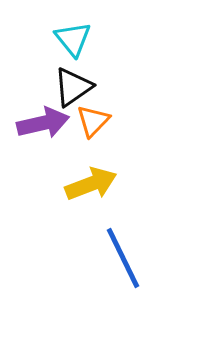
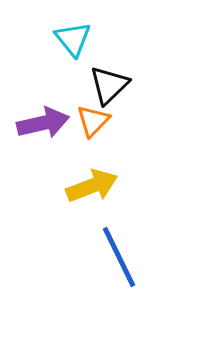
black triangle: moved 36 px right, 2 px up; rotated 9 degrees counterclockwise
yellow arrow: moved 1 px right, 2 px down
blue line: moved 4 px left, 1 px up
